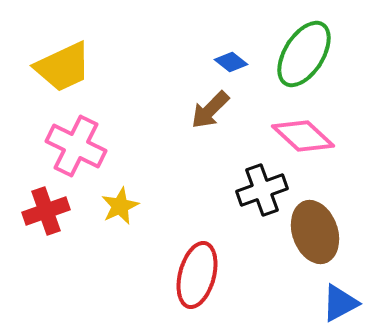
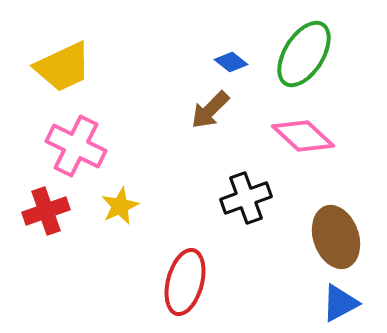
black cross: moved 16 px left, 8 px down
brown ellipse: moved 21 px right, 5 px down
red ellipse: moved 12 px left, 7 px down
